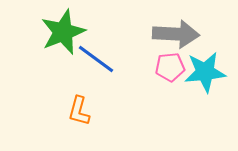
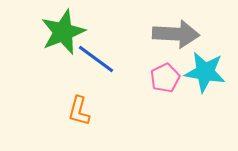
pink pentagon: moved 5 px left, 11 px down; rotated 20 degrees counterclockwise
cyan star: rotated 15 degrees clockwise
